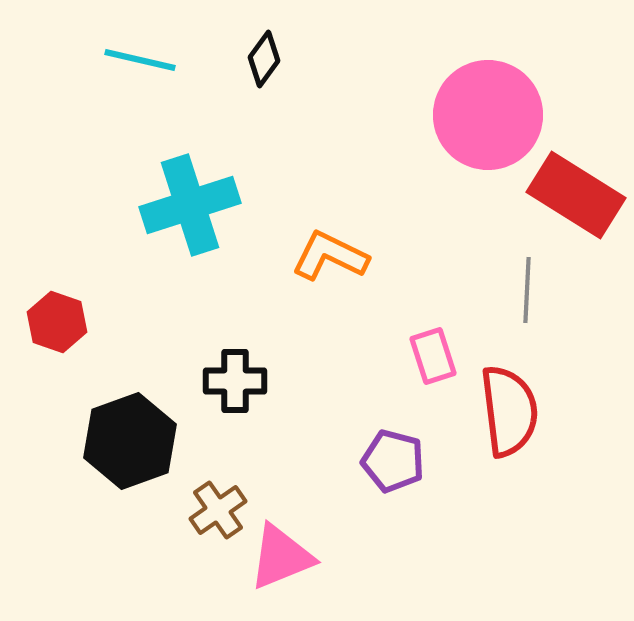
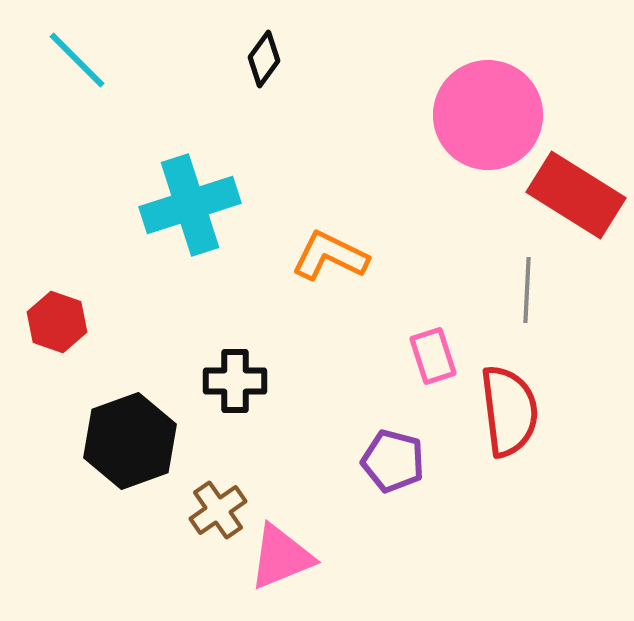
cyan line: moved 63 px left; rotated 32 degrees clockwise
